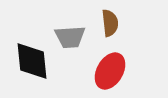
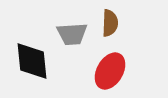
brown semicircle: rotated 8 degrees clockwise
gray trapezoid: moved 2 px right, 3 px up
